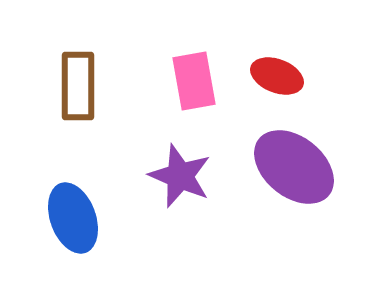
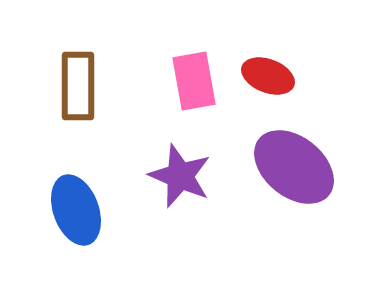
red ellipse: moved 9 px left
blue ellipse: moved 3 px right, 8 px up
